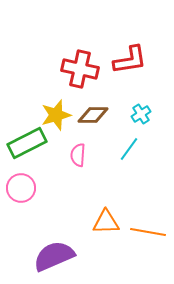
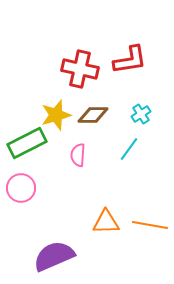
orange line: moved 2 px right, 7 px up
